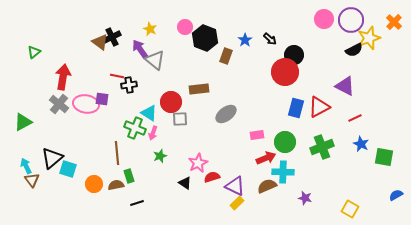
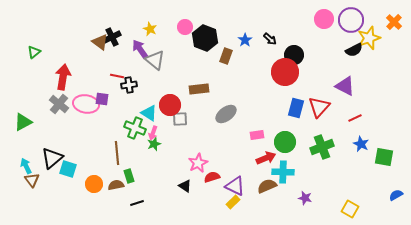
red circle at (171, 102): moved 1 px left, 3 px down
red triangle at (319, 107): rotated 20 degrees counterclockwise
green star at (160, 156): moved 6 px left, 12 px up
black triangle at (185, 183): moved 3 px down
yellow rectangle at (237, 203): moved 4 px left, 1 px up
